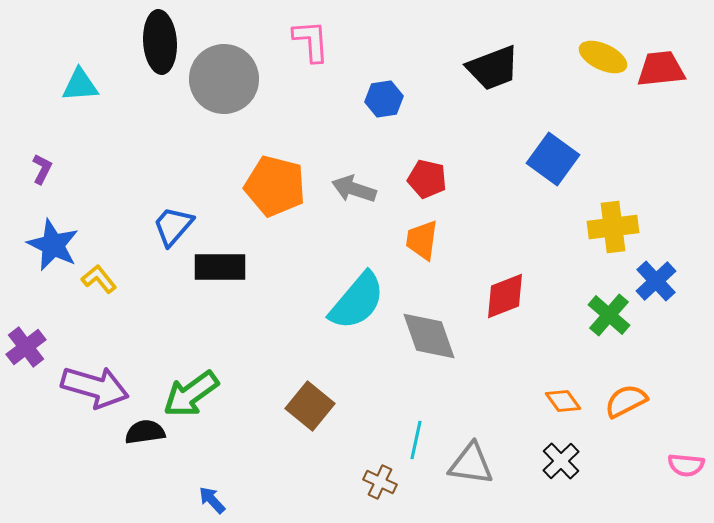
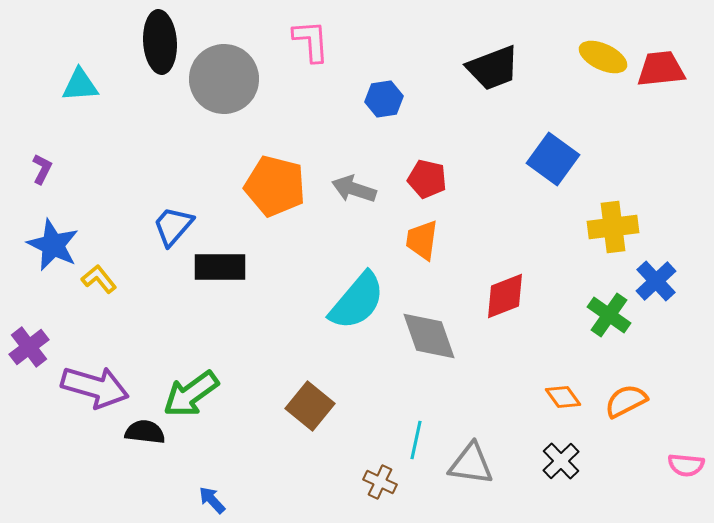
green cross: rotated 6 degrees counterclockwise
purple cross: moved 3 px right
orange diamond: moved 4 px up
black semicircle: rotated 15 degrees clockwise
